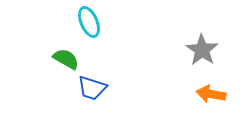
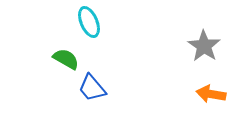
gray star: moved 2 px right, 4 px up
blue trapezoid: rotated 32 degrees clockwise
